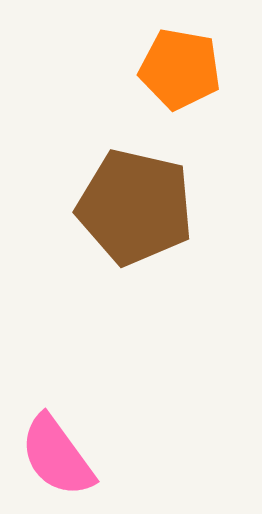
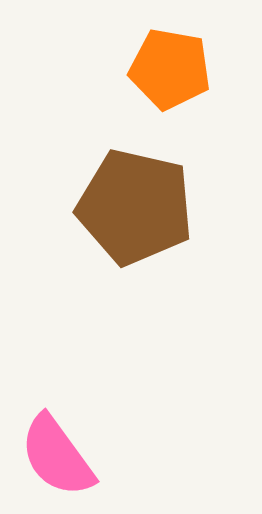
orange pentagon: moved 10 px left
